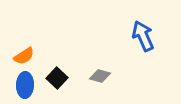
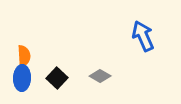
orange semicircle: rotated 60 degrees counterclockwise
gray diamond: rotated 15 degrees clockwise
blue ellipse: moved 3 px left, 7 px up
